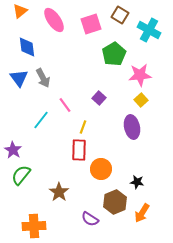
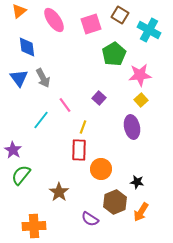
orange triangle: moved 1 px left
orange arrow: moved 1 px left, 1 px up
